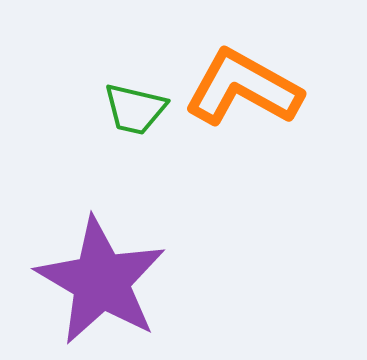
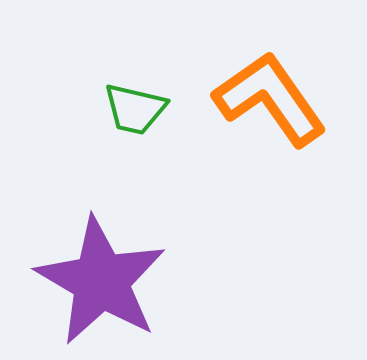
orange L-shape: moved 27 px right, 11 px down; rotated 26 degrees clockwise
